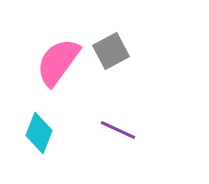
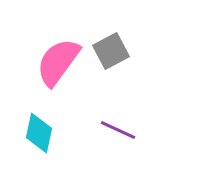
cyan diamond: rotated 9 degrees counterclockwise
